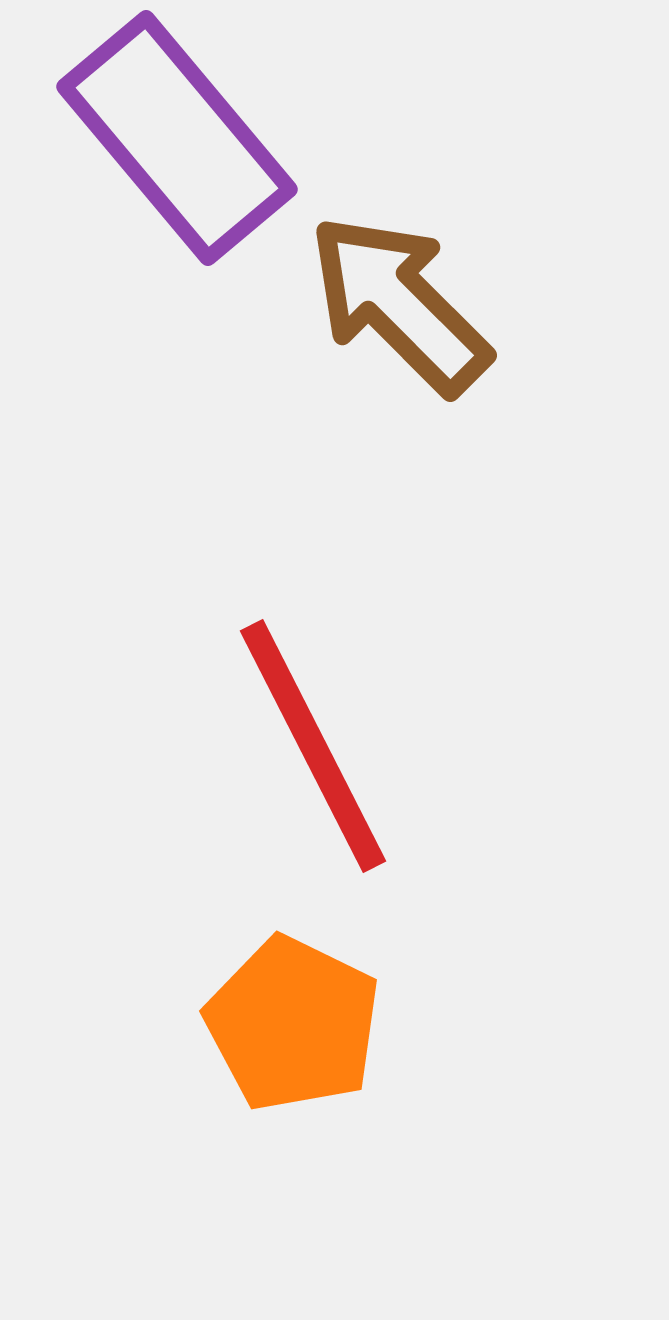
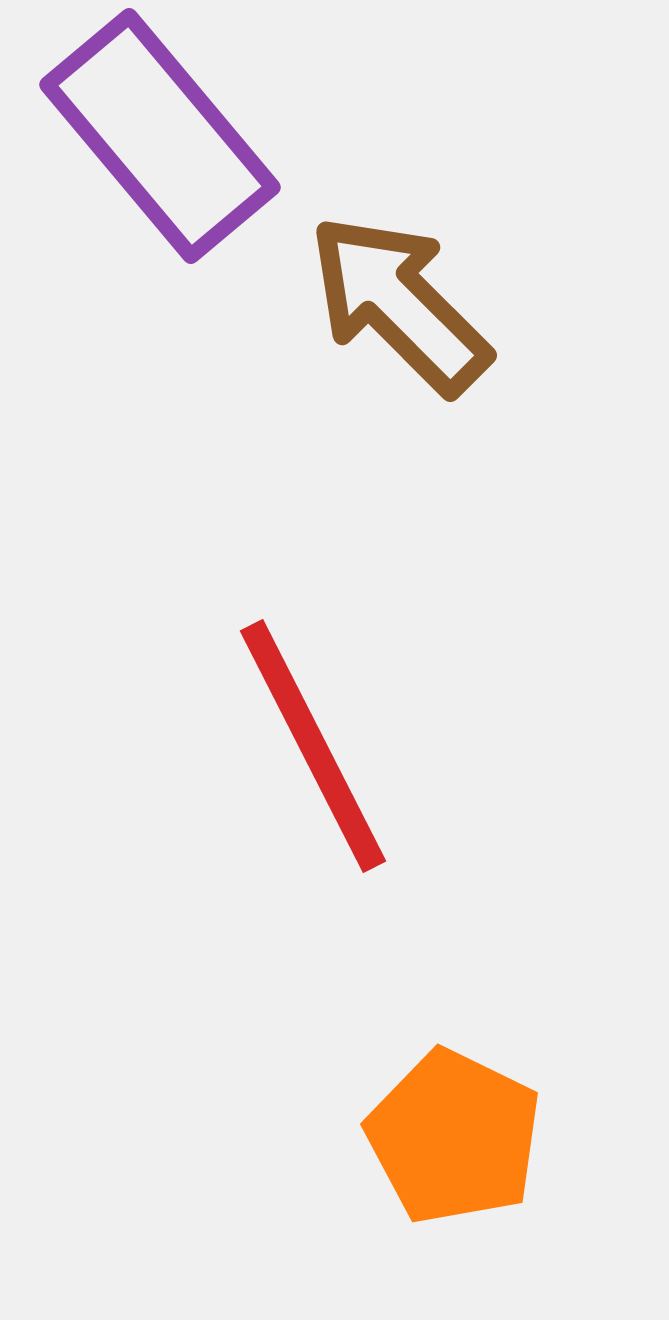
purple rectangle: moved 17 px left, 2 px up
orange pentagon: moved 161 px right, 113 px down
